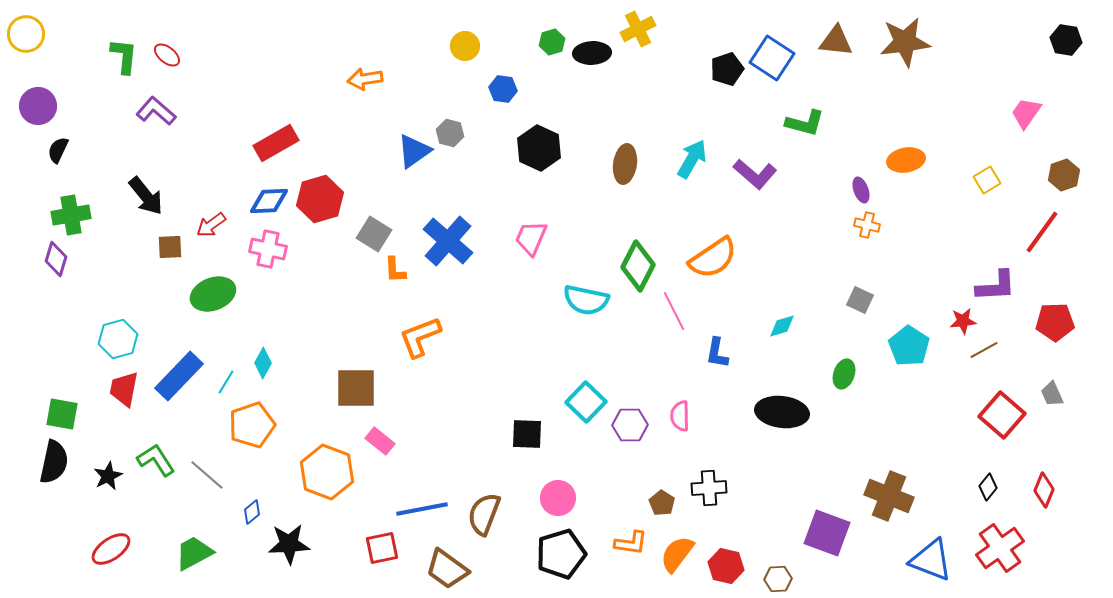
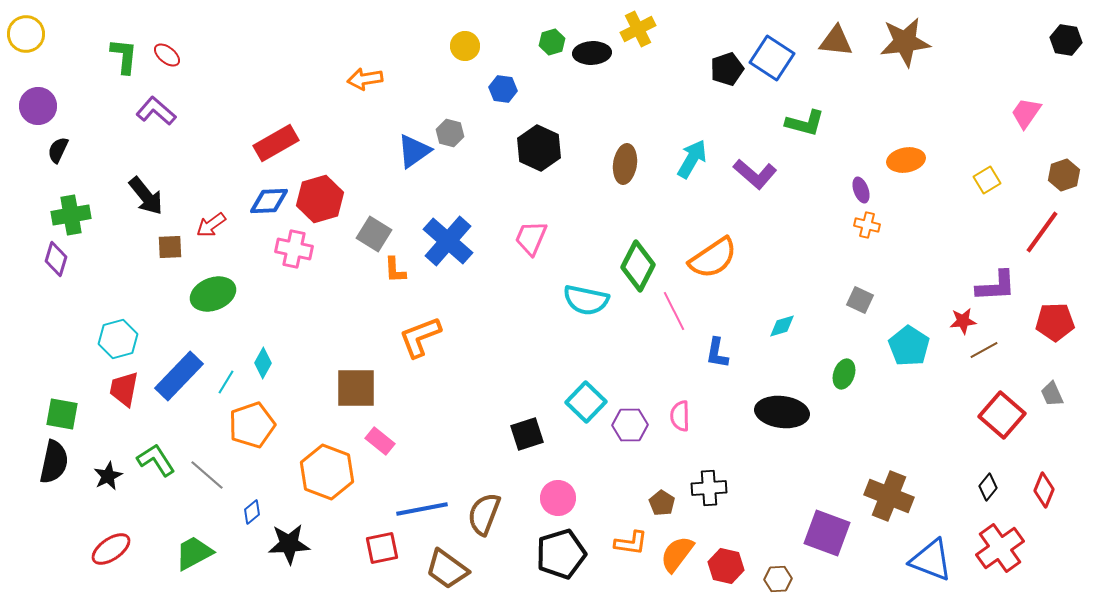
pink cross at (268, 249): moved 26 px right
black square at (527, 434): rotated 20 degrees counterclockwise
